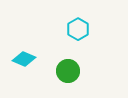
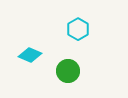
cyan diamond: moved 6 px right, 4 px up
